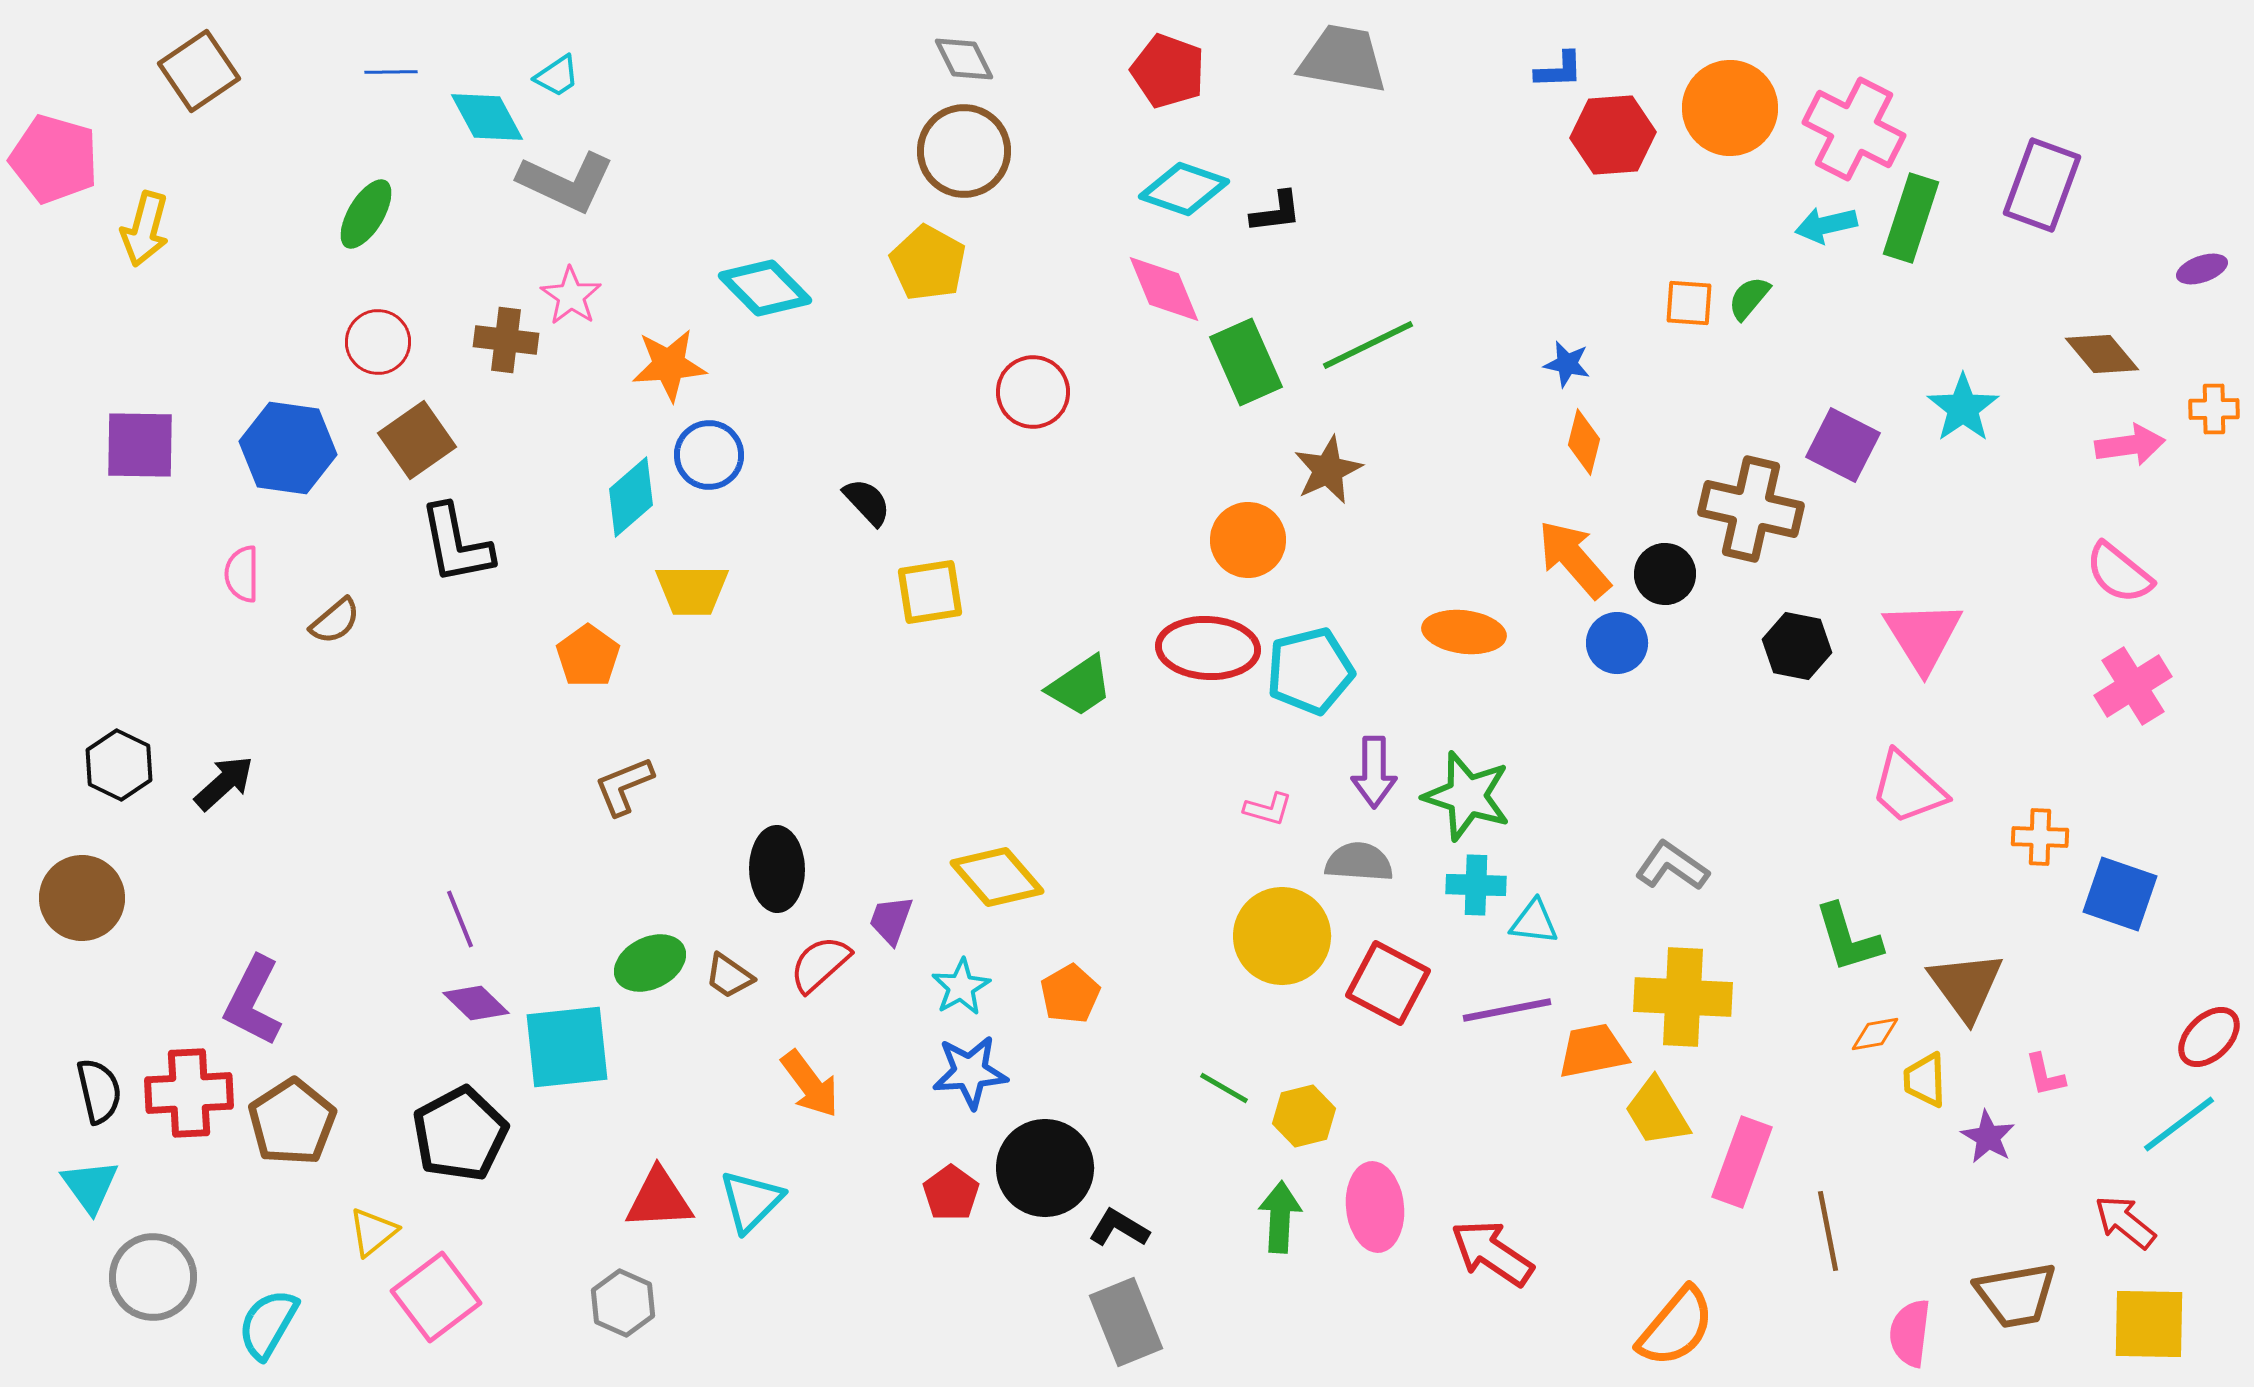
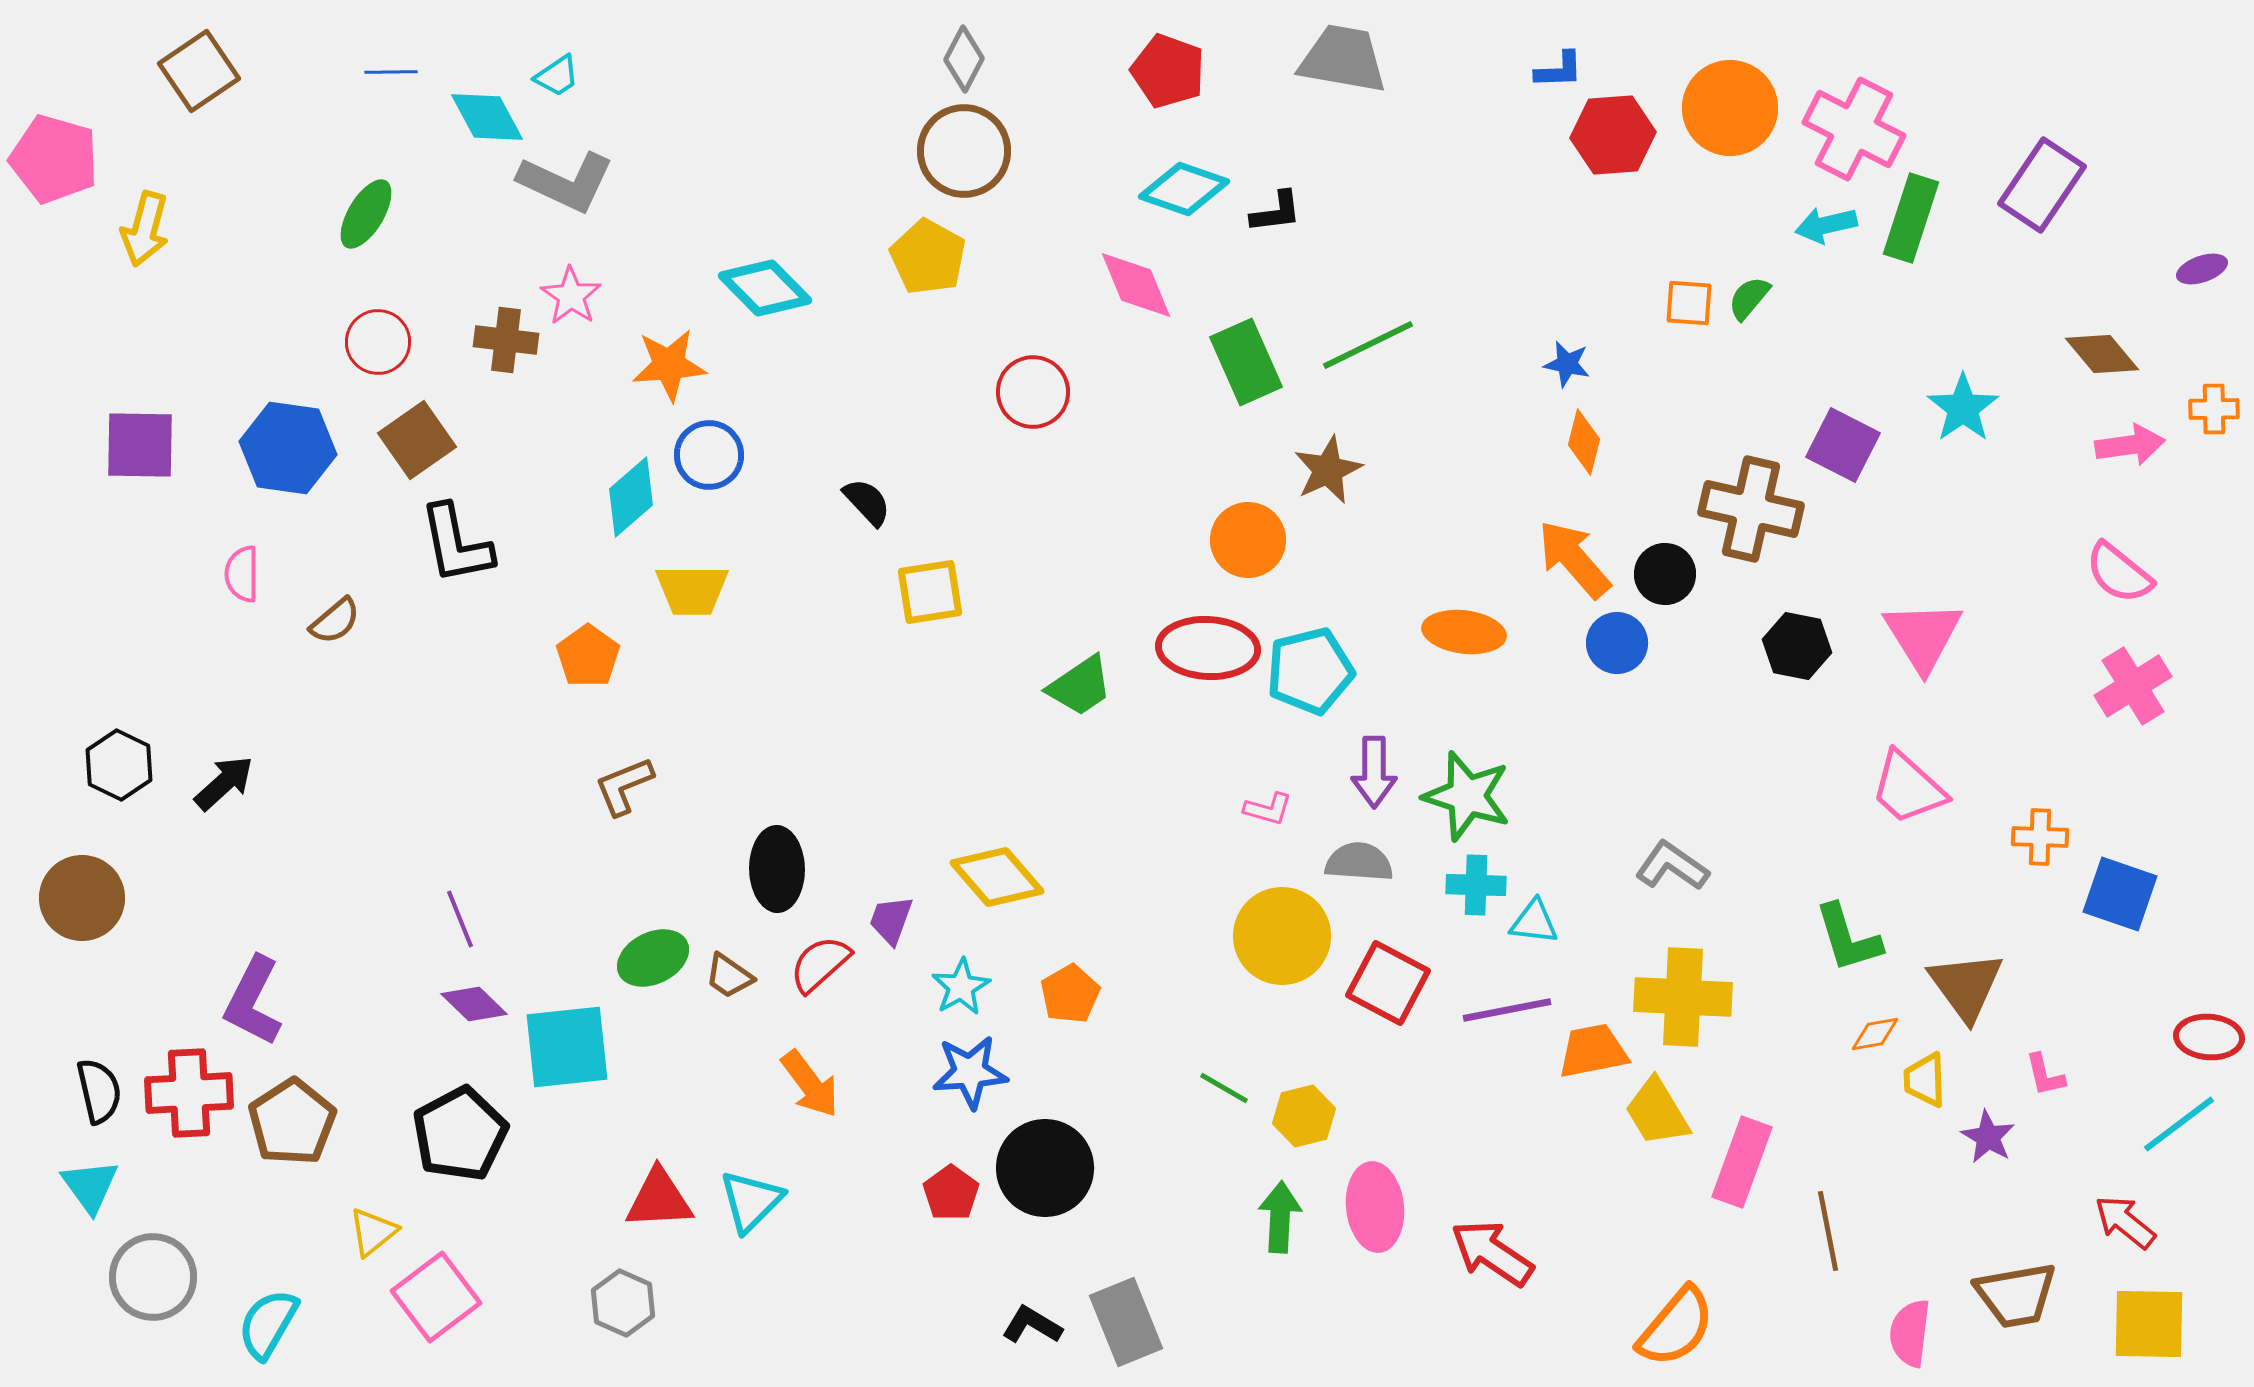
gray diamond at (964, 59): rotated 54 degrees clockwise
purple rectangle at (2042, 185): rotated 14 degrees clockwise
yellow pentagon at (928, 263): moved 6 px up
pink diamond at (1164, 289): moved 28 px left, 4 px up
green ellipse at (650, 963): moved 3 px right, 5 px up
purple diamond at (476, 1003): moved 2 px left, 1 px down
red ellipse at (2209, 1037): rotated 48 degrees clockwise
black L-shape at (1119, 1228): moved 87 px left, 97 px down
